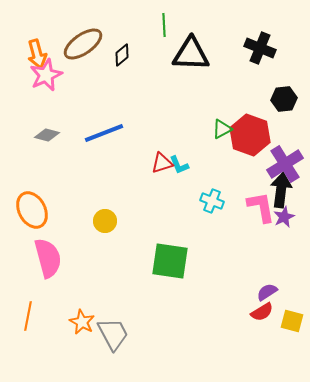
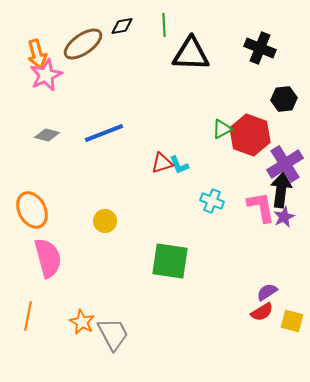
black diamond: moved 29 px up; rotated 30 degrees clockwise
